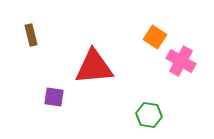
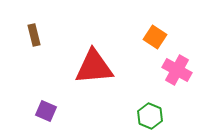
brown rectangle: moved 3 px right
pink cross: moved 4 px left, 9 px down
purple square: moved 8 px left, 14 px down; rotated 15 degrees clockwise
green hexagon: moved 1 px right, 1 px down; rotated 15 degrees clockwise
